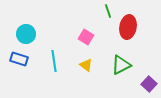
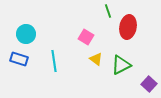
yellow triangle: moved 10 px right, 6 px up
